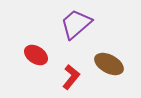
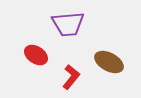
purple trapezoid: moved 8 px left; rotated 144 degrees counterclockwise
brown ellipse: moved 2 px up
